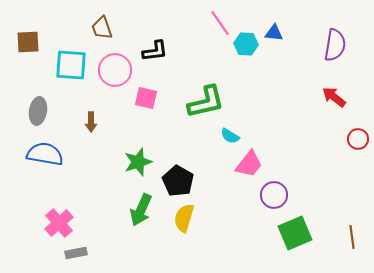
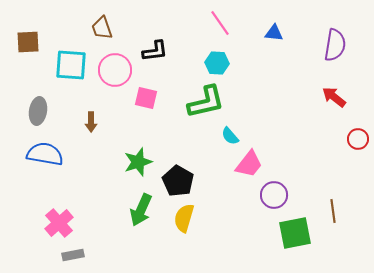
cyan hexagon: moved 29 px left, 19 px down
cyan semicircle: rotated 18 degrees clockwise
green square: rotated 12 degrees clockwise
brown line: moved 19 px left, 26 px up
gray rectangle: moved 3 px left, 2 px down
